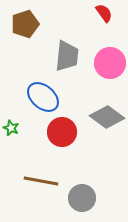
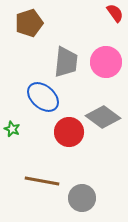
red semicircle: moved 11 px right
brown pentagon: moved 4 px right, 1 px up
gray trapezoid: moved 1 px left, 6 px down
pink circle: moved 4 px left, 1 px up
gray diamond: moved 4 px left
green star: moved 1 px right, 1 px down
red circle: moved 7 px right
brown line: moved 1 px right
